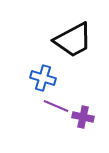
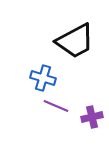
black trapezoid: moved 2 px right, 1 px down
purple cross: moved 9 px right; rotated 25 degrees counterclockwise
